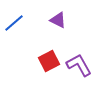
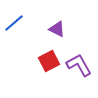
purple triangle: moved 1 px left, 9 px down
